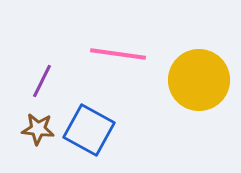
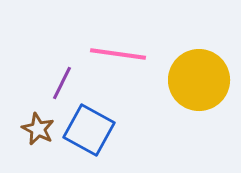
purple line: moved 20 px right, 2 px down
brown star: rotated 20 degrees clockwise
